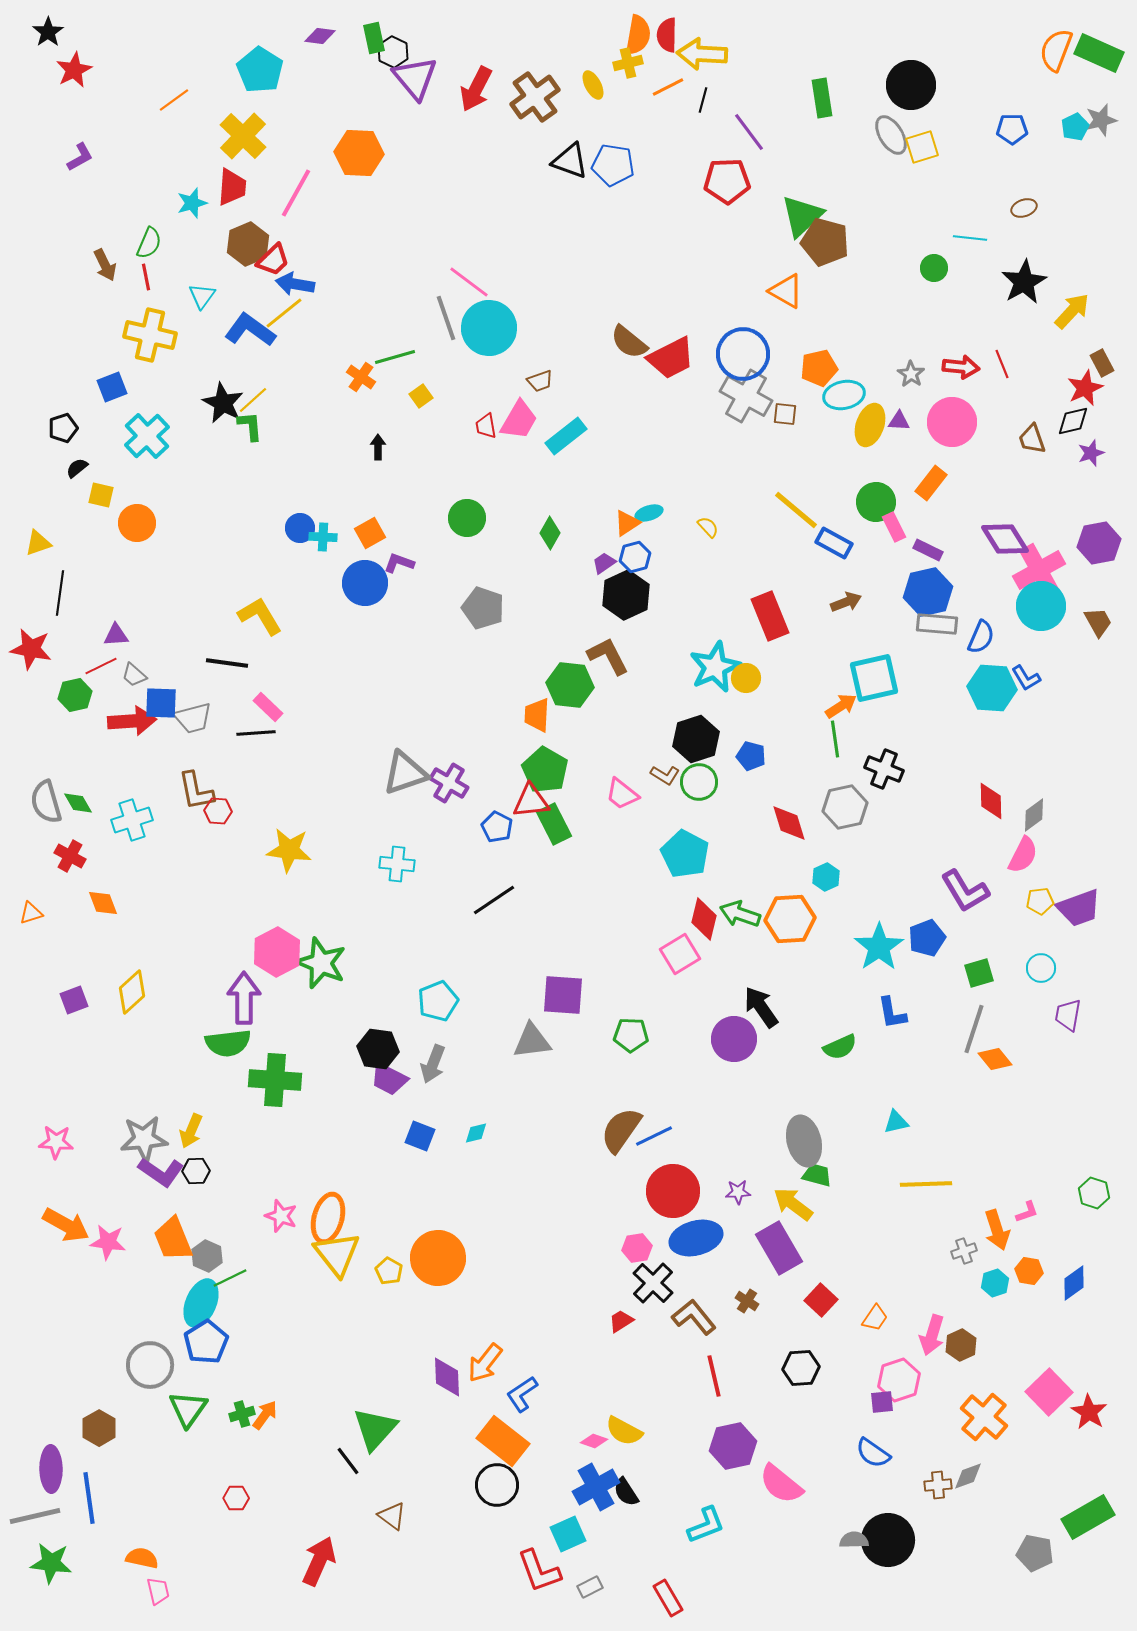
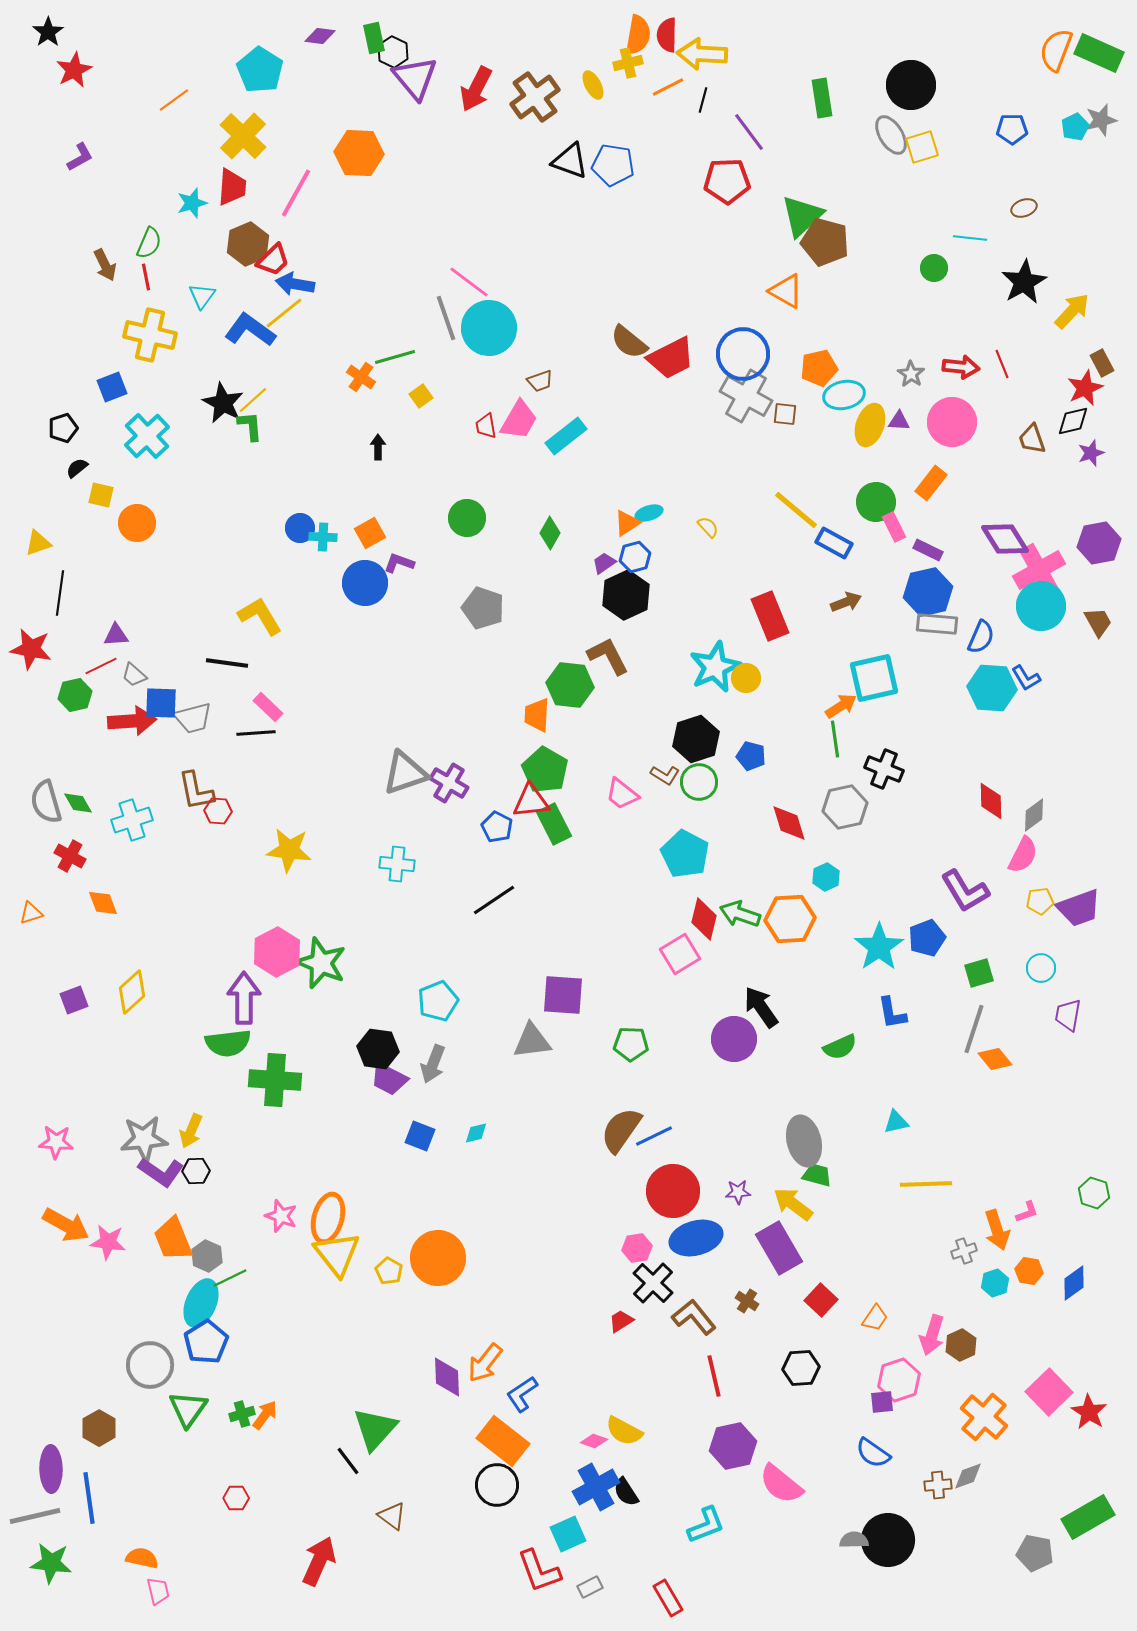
green pentagon at (631, 1035): moved 9 px down
